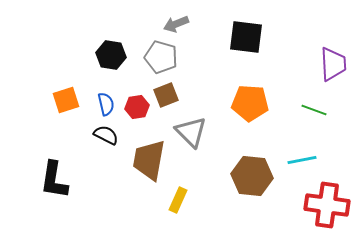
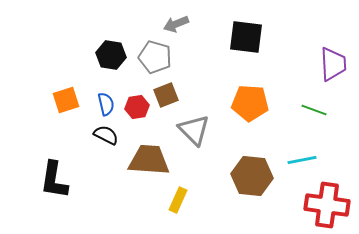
gray pentagon: moved 6 px left
gray triangle: moved 3 px right, 2 px up
brown trapezoid: rotated 84 degrees clockwise
